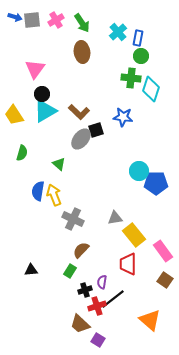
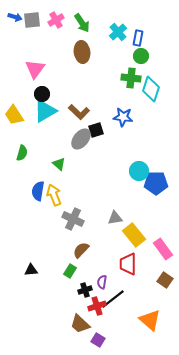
pink rectangle: moved 2 px up
